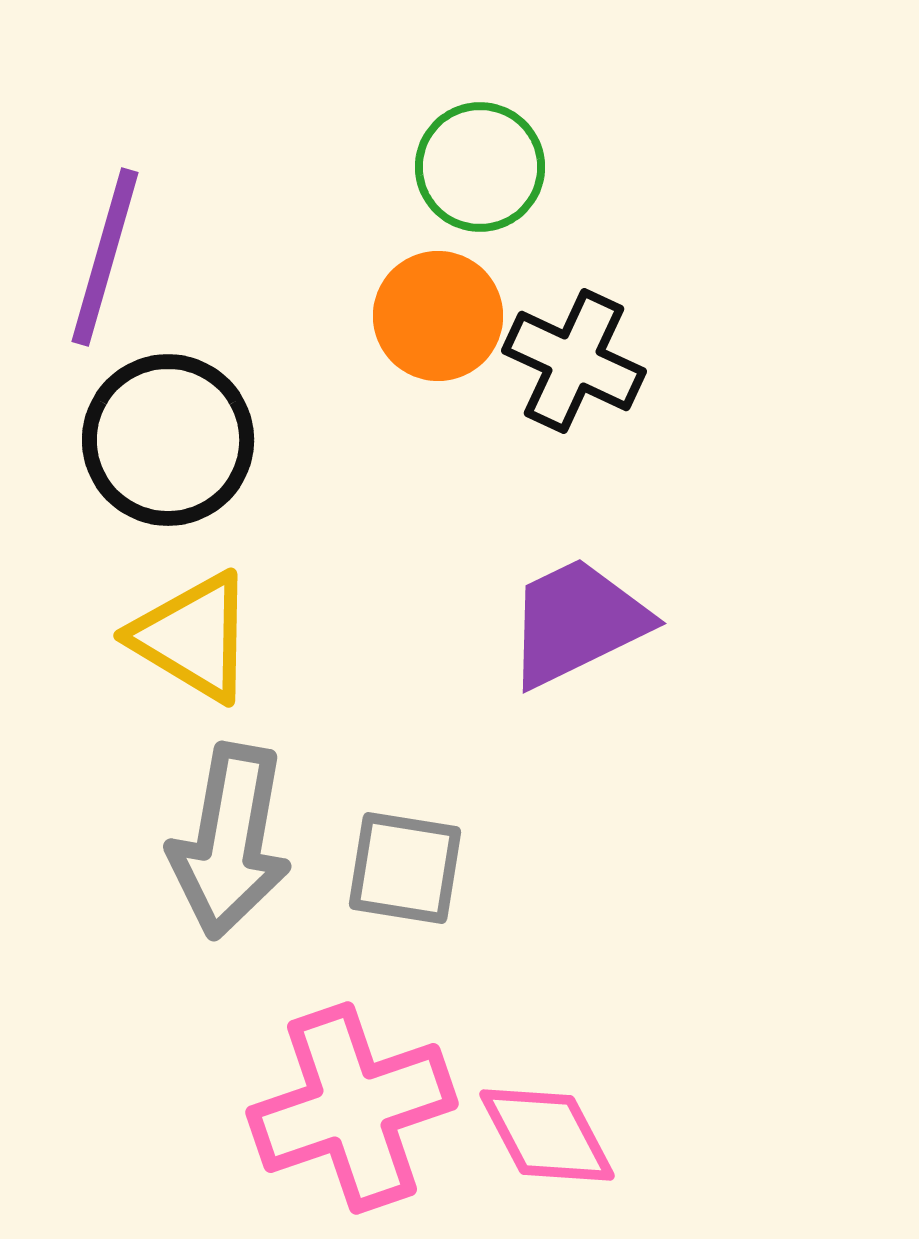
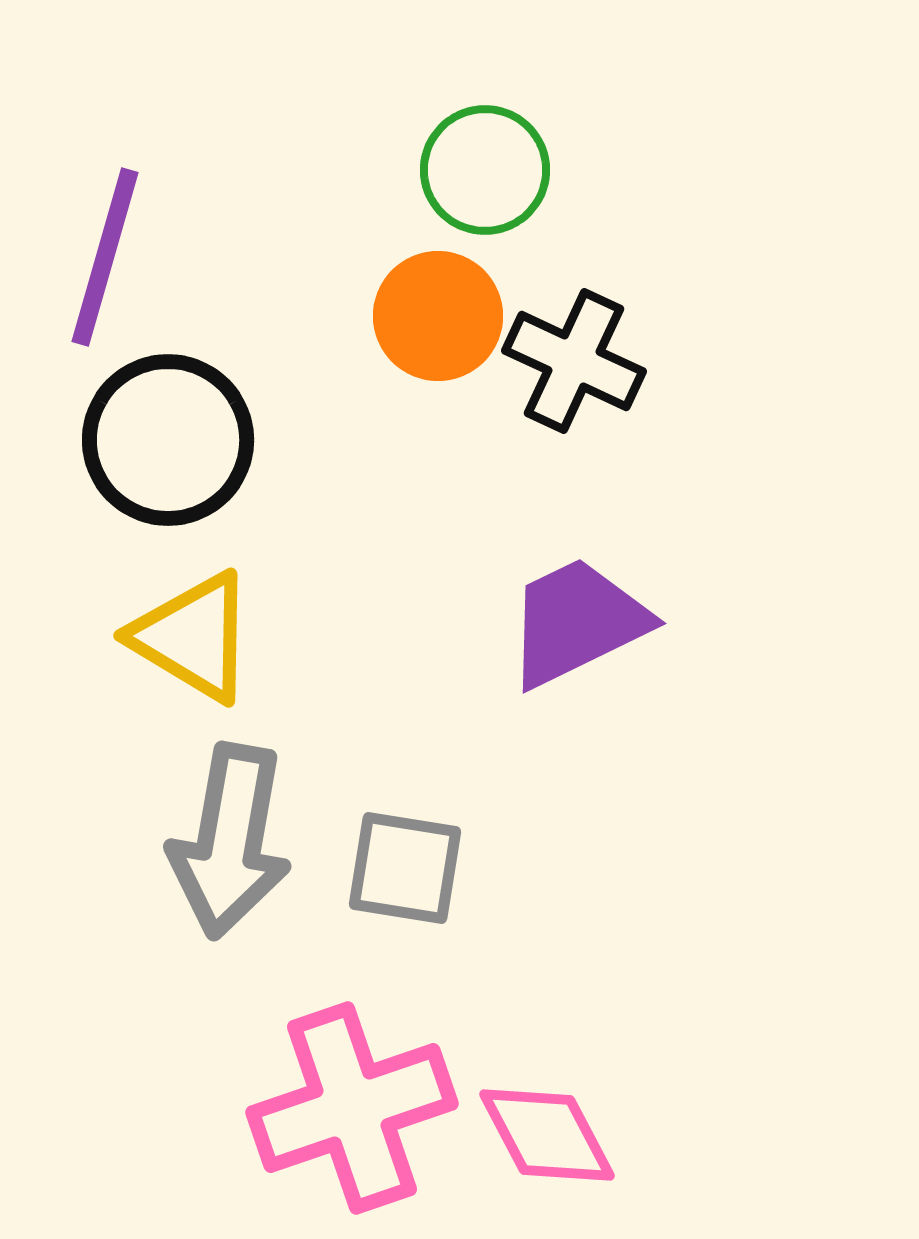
green circle: moved 5 px right, 3 px down
